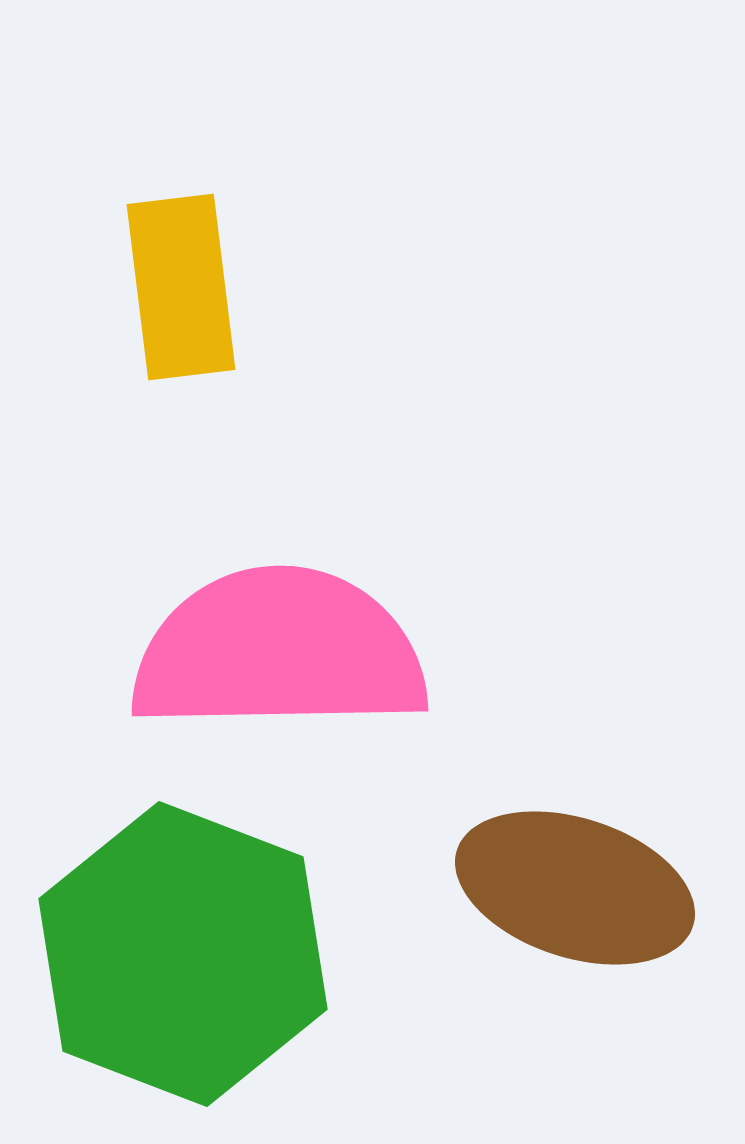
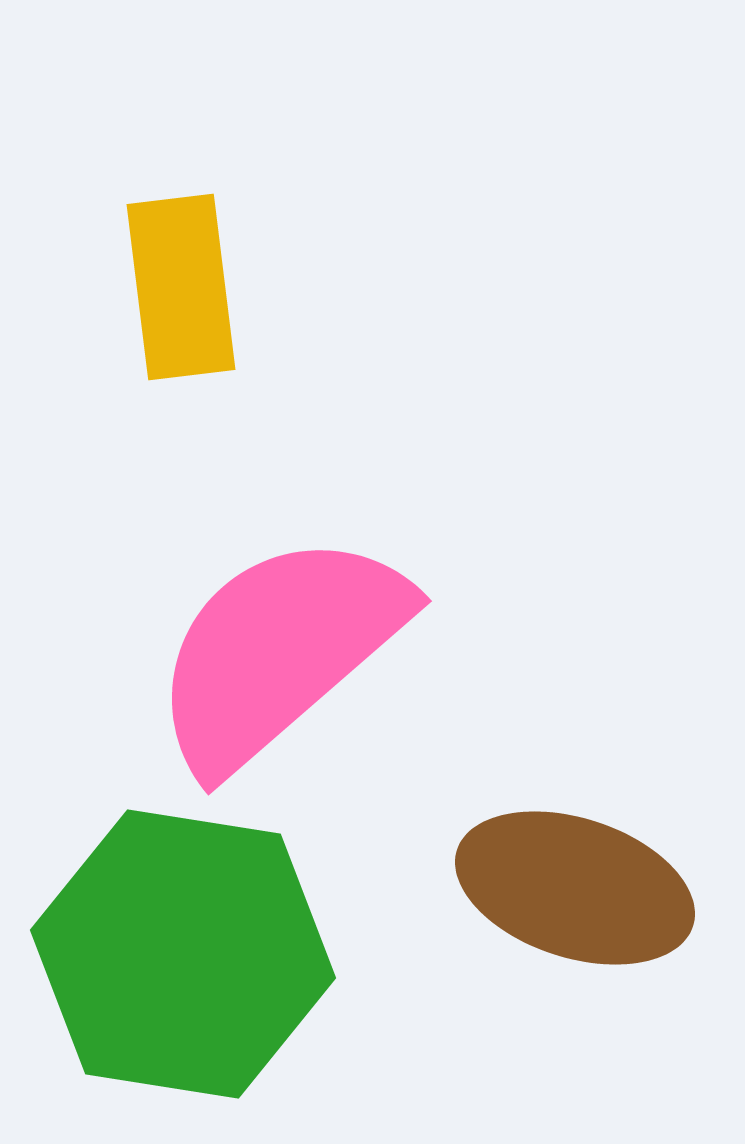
pink semicircle: rotated 40 degrees counterclockwise
green hexagon: rotated 12 degrees counterclockwise
